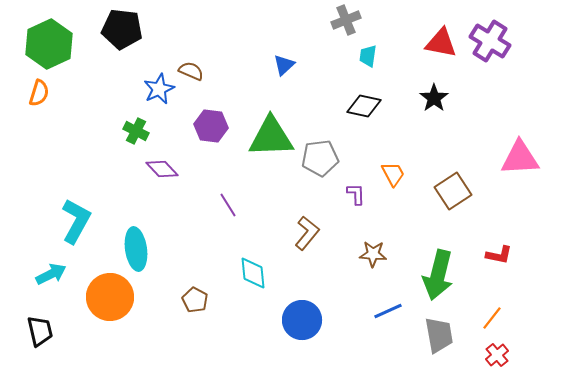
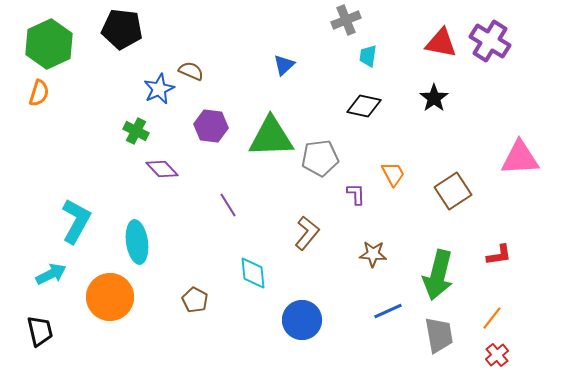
cyan ellipse: moved 1 px right, 7 px up
red L-shape: rotated 20 degrees counterclockwise
